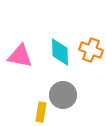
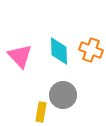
cyan diamond: moved 1 px left, 1 px up
pink triangle: rotated 36 degrees clockwise
